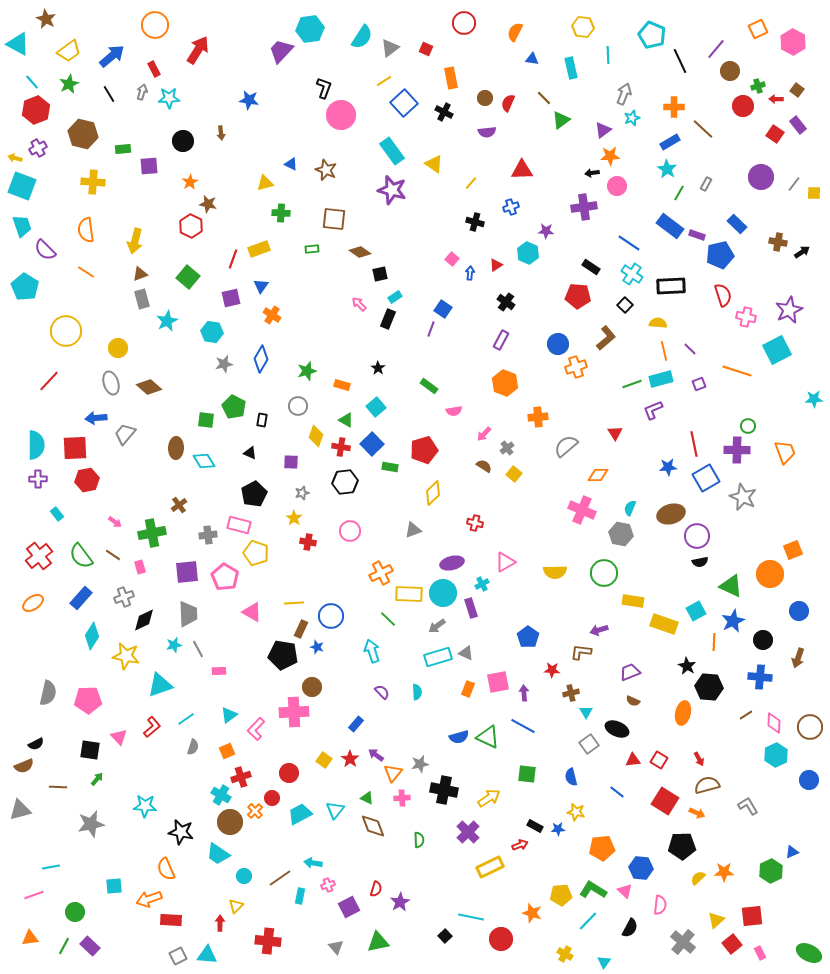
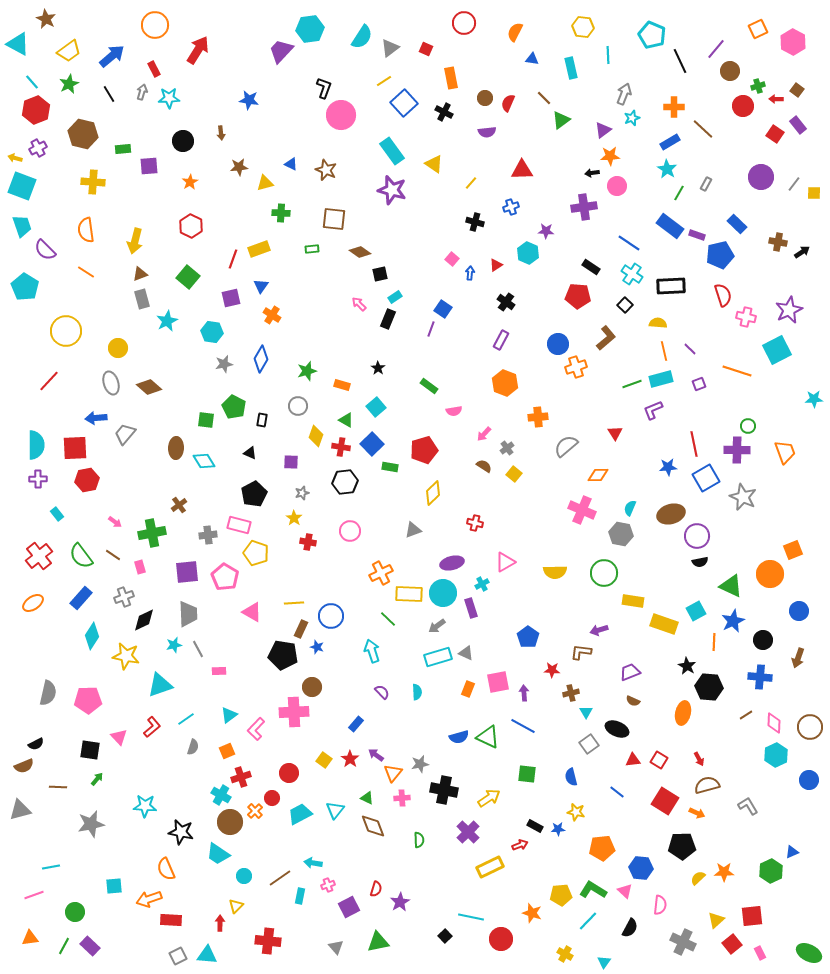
brown star at (208, 204): moved 31 px right, 37 px up; rotated 18 degrees counterclockwise
gray cross at (683, 942): rotated 15 degrees counterclockwise
